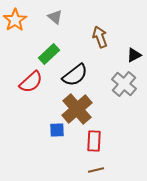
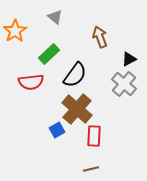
orange star: moved 11 px down
black triangle: moved 5 px left, 4 px down
black semicircle: rotated 16 degrees counterclockwise
red semicircle: rotated 35 degrees clockwise
brown cross: rotated 8 degrees counterclockwise
blue square: rotated 28 degrees counterclockwise
red rectangle: moved 5 px up
brown line: moved 5 px left, 1 px up
